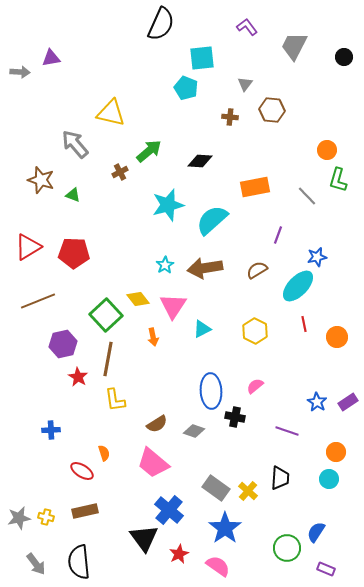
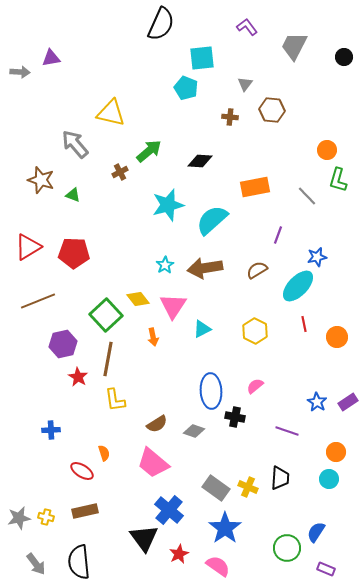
yellow cross at (248, 491): moved 4 px up; rotated 18 degrees counterclockwise
